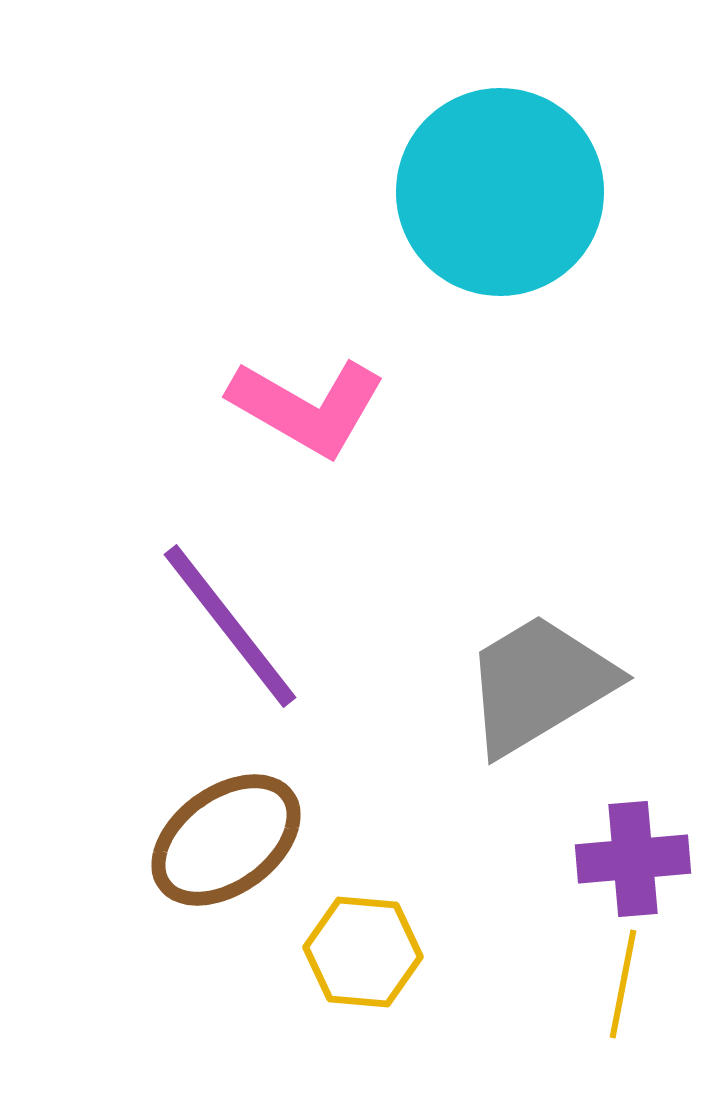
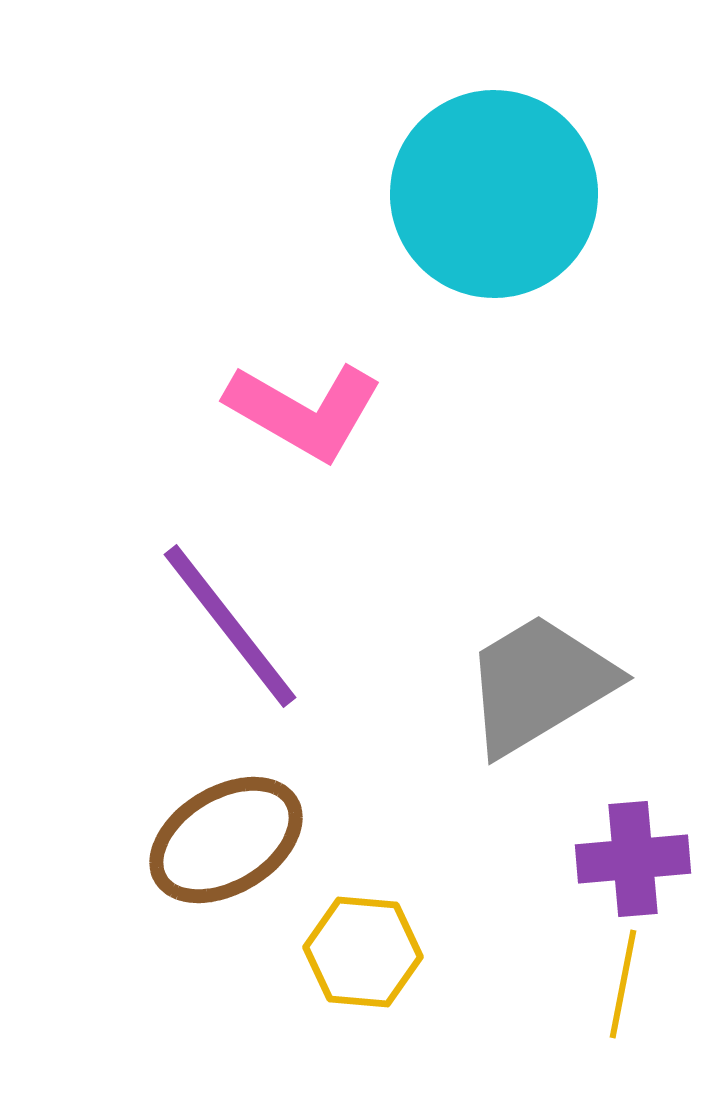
cyan circle: moved 6 px left, 2 px down
pink L-shape: moved 3 px left, 4 px down
brown ellipse: rotated 5 degrees clockwise
